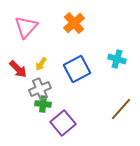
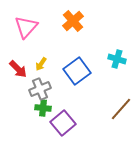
orange cross: moved 1 px left, 2 px up
blue square: moved 2 px down; rotated 8 degrees counterclockwise
green cross: moved 4 px down
